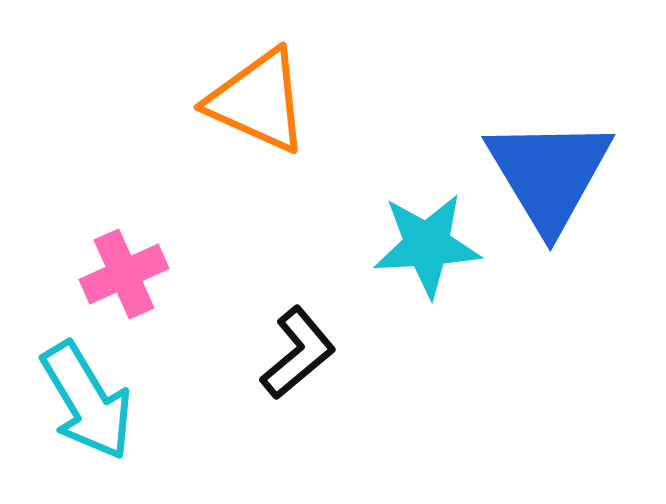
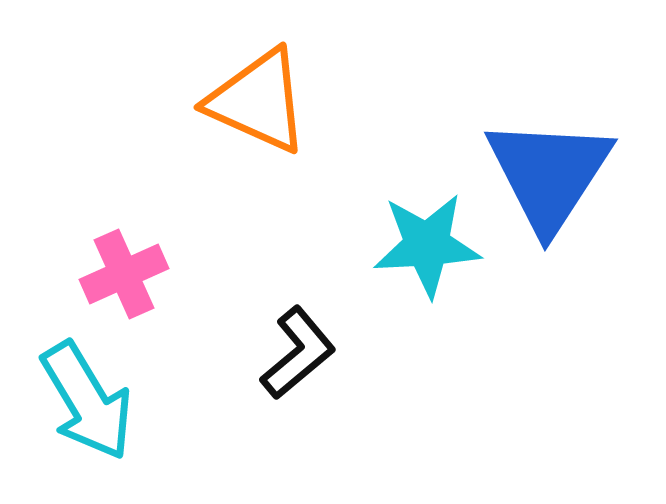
blue triangle: rotated 4 degrees clockwise
